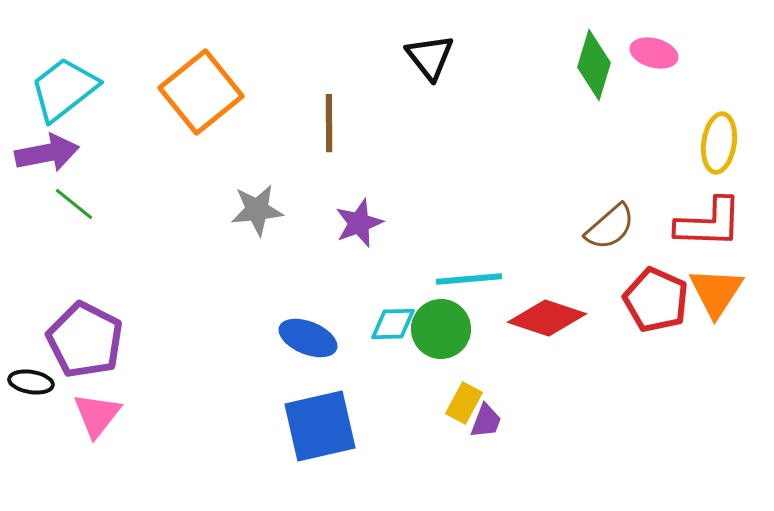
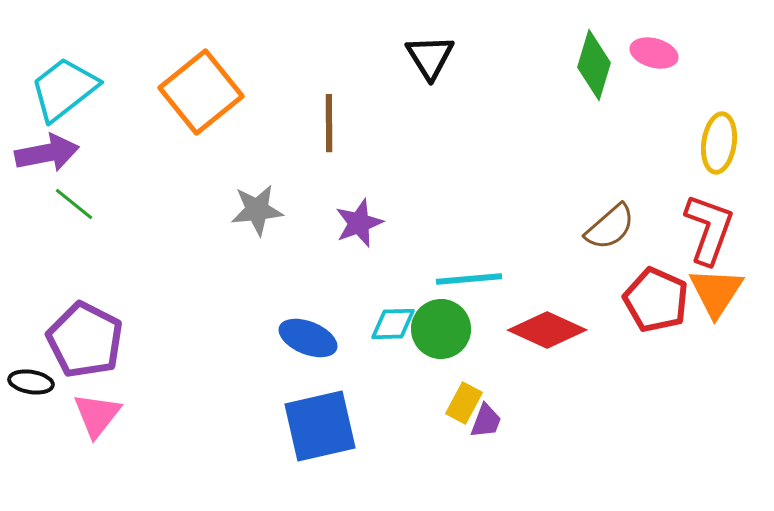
black triangle: rotated 6 degrees clockwise
red L-shape: moved 6 px down; rotated 72 degrees counterclockwise
red diamond: moved 12 px down; rotated 6 degrees clockwise
